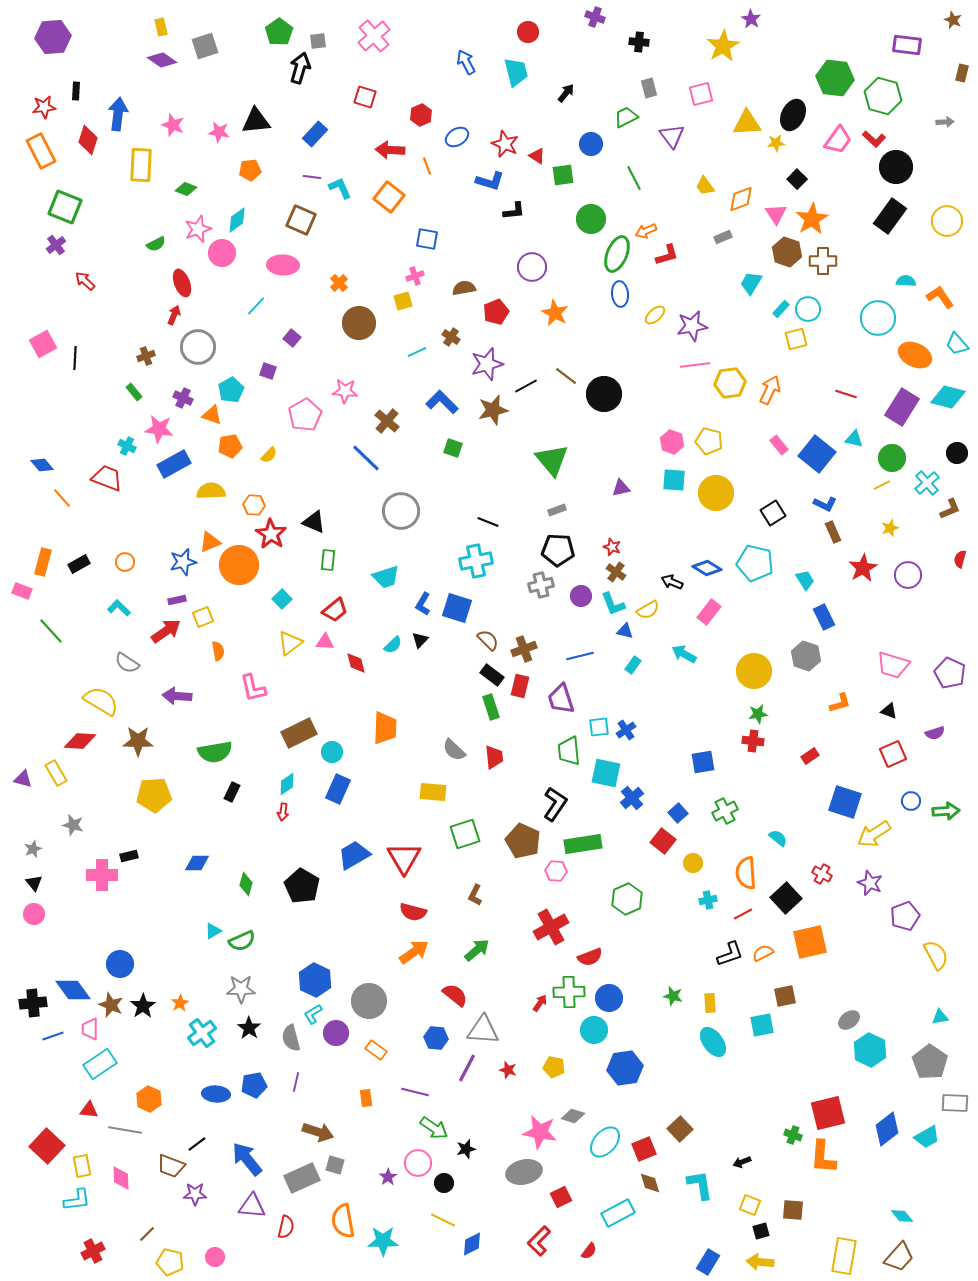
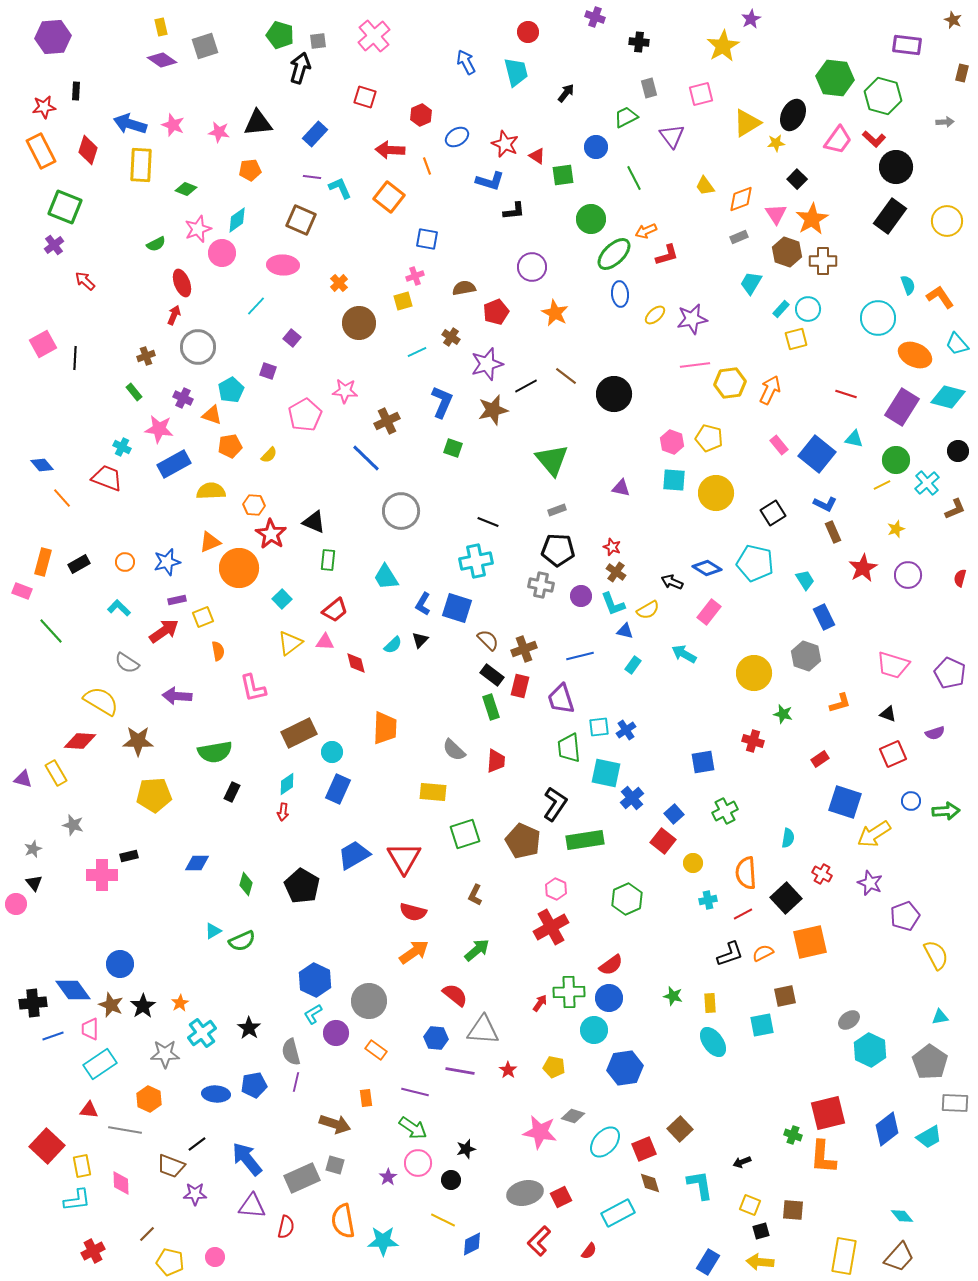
purple star at (751, 19): rotated 12 degrees clockwise
green pentagon at (279, 32): moved 1 px right, 3 px down; rotated 20 degrees counterclockwise
blue arrow at (118, 114): moved 12 px right, 10 px down; rotated 80 degrees counterclockwise
black triangle at (256, 121): moved 2 px right, 2 px down
yellow triangle at (747, 123): rotated 28 degrees counterclockwise
red diamond at (88, 140): moved 10 px down
blue circle at (591, 144): moved 5 px right, 3 px down
gray rectangle at (723, 237): moved 16 px right
purple cross at (56, 245): moved 2 px left
green ellipse at (617, 254): moved 3 px left; rotated 24 degrees clockwise
cyan semicircle at (906, 281): moved 2 px right, 4 px down; rotated 66 degrees clockwise
purple star at (692, 326): moved 7 px up
black circle at (604, 394): moved 10 px right
blue L-shape at (442, 402): rotated 68 degrees clockwise
brown cross at (387, 421): rotated 25 degrees clockwise
yellow pentagon at (709, 441): moved 3 px up
cyan cross at (127, 446): moved 5 px left, 1 px down
black circle at (957, 453): moved 1 px right, 2 px up
green circle at (892, 458): moved 4 px right, 2 px down
purple triangle at (621, 488): rotated 24 degrees clockwise
brown L-shape at (950, 509): moved 5 px right
yellow star at (890, 528): moved 6 px right, 1 px down
red semicircle at (960, 559): moved 19 px down
blue star at (183, 562): moved 16 px left
orange circle at (239, 565): moved 3 px down
cyan trapezoid at (386, 577): rotated 76 degrees clockwise
gray cross at (541, 585): rotated 25 degrees clockwise
red arrow at (166, 631): moved 2 px left
yellow circle at (754, 671): moved 2 px down
black triangle at (889, 711): moved 1 px left, 3 px down
green star at (758, 714): moved 25 px right; rotated 24 degrees clockwise
red cross at (753, 741): rotated 10 degrees clockwise
green trapezoid at (569, 751): moved 3 px up
red rectangle at (810, 756): moved 10 px right, 3 px down
red trapezoid at (494, 757): moved 2 px right, 4 px down; rotated 10 degrees clockwise
blue square at (678, 813): moved 4 px left, 1 px down
cyan semicircle at (778, 838): moved 10 px right; rotated 60 degrees clockwise
green rectangle at (583, 844): moved 2 px right, 4 px up
pink hexagon at (556, 871): moved 18 px down; rotated 20 degrees clockwise
pink circle at (34, 914): moved 18 px left, 10 px up
red semicircle at (590, 957): moved 21 px right, 8 px down; rotated 15 degrees counterclockwise
gray star at (241, 989): moved 76 px left, 65 px down
gray semicircle at (291, 1038): moved 14 px down
purple line at (467, 1068): moved 7 px left, 3 px down; rotated 72 degrees clockwise
red star at (508, 1070): rotated 18 degrees clockwise
green arrow at (434, 1128): moved 21 px left
brown arrow at (318, 1132): moved 17 px right, 8 px up
cyan trapezoid at (927, 1137): moved 2 px right
gray ellipse at (524, 1172): moved 1 px right, 21 px down
pink diamond at (121, 1178): moved 5 px down
black circle at (444, 1183): moved 7 px right, 3 px up
